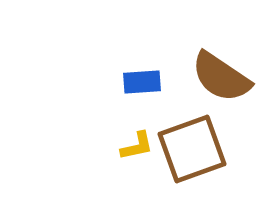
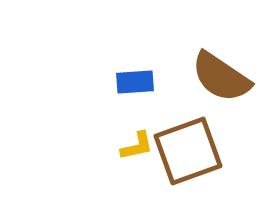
blue rectangle: moved 7 px left
brown square: moved 4 px left, 2 px down
